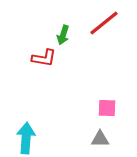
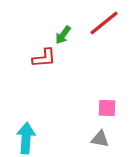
green arrow: rotated 18 degrees clockwise
red L-shape: rotated 15 degrees counterclockwise
gray triangle: rotated 12 degrees clockwise
